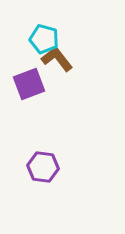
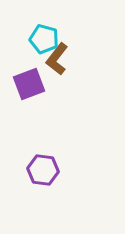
brown L-shape: rotated 104 degrees counterclockwise
purple hexagon: moved 3 px down
